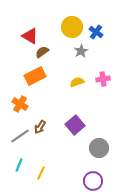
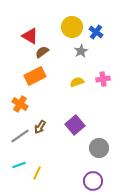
cyan line: rotated 48 degrees clockwise
yellow line: moved 4 px left
